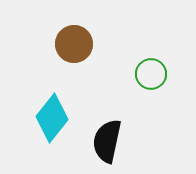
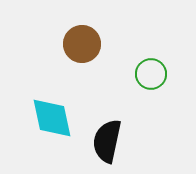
brown circle: moved 8 px right
cyan diamond: rotated 51 degrees counterclockwise
